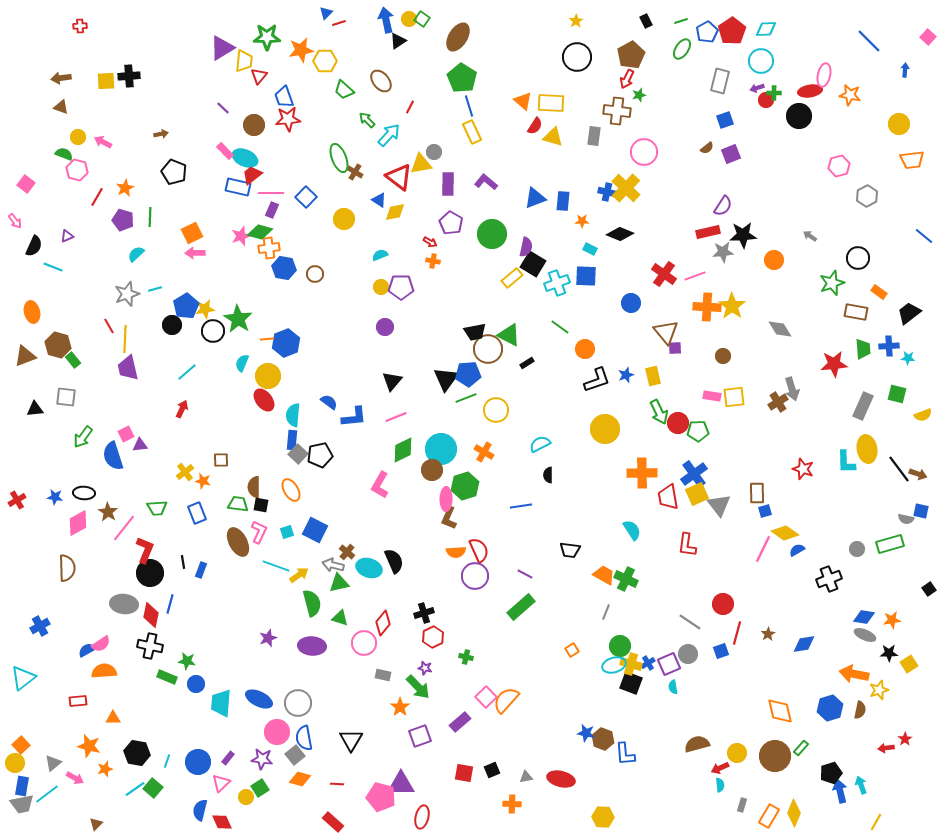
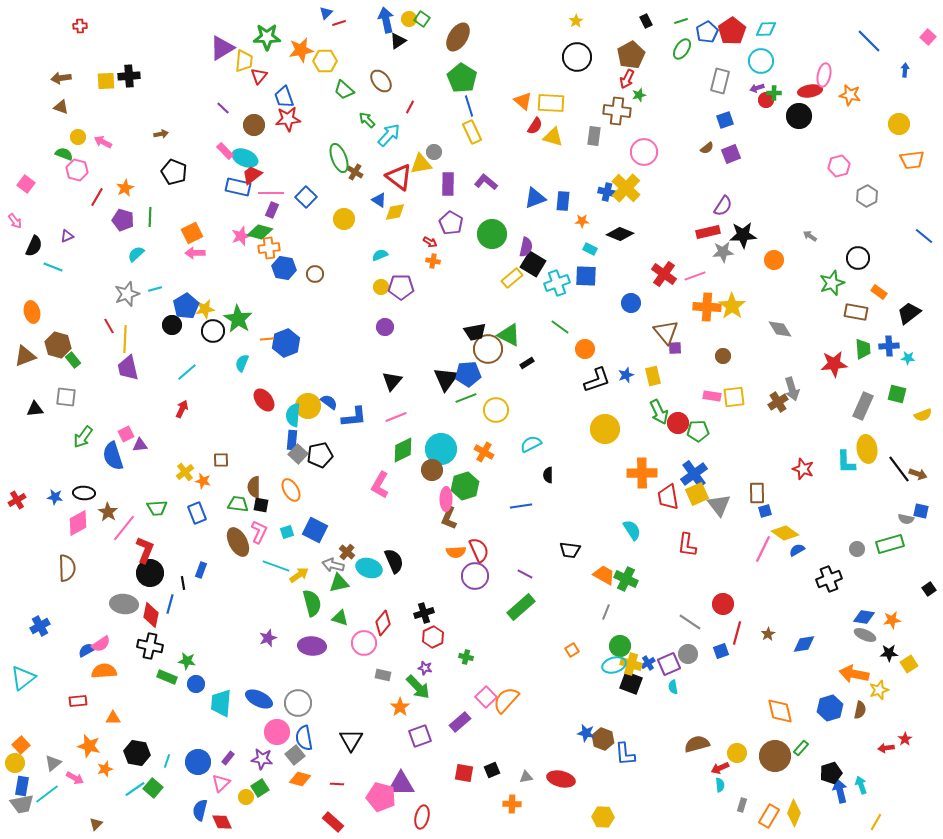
yellow circle at (268, 376): moved 40 px right, 30 px down
cyan semicircle at (540, 444): moved 9 px left
black line at (183, 562): moved 21 px down
